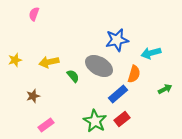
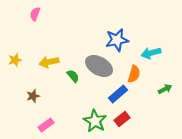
pink semicircle: moved 1 px right
